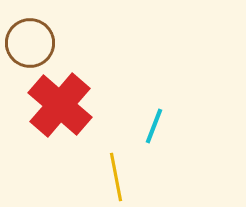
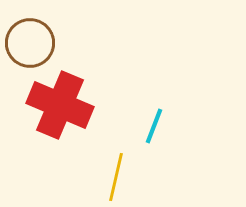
red cross: rotated 18 degrees counterclockwise
yellow line: rotated 24 degrees clockwise
